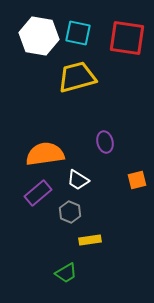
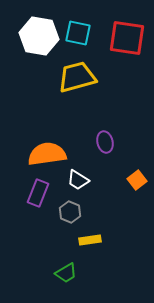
orange semicircle: moved 2 px right
orange square: rotated 24 degrees counterclockwise
purple rectangle: rotated 28 degrees counterclockwise
